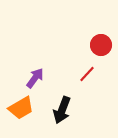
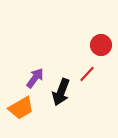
black arrow: moved 1 px left, 18 px up
